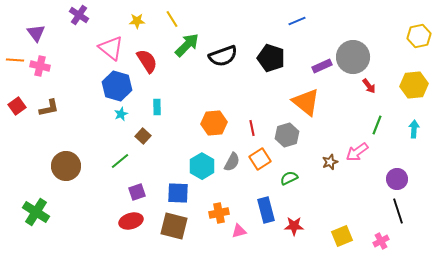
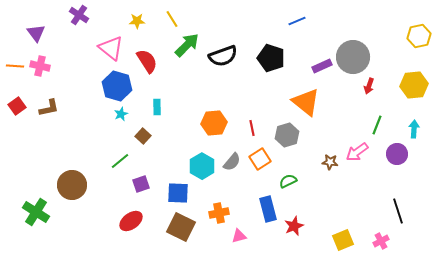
orange line at (15, 60): moved 6 px down
red arrow at (369, 86): rotated 56 degrees clockwise
gray semicircle at (232, 162): rotated 12 degrees clockwise
brown star at (330, 162): rotated 28 degrees clockwise
brown circle at (66, 166): moved 6 px right, 19 px down
green semicircle at (289, 178): moved 1 px left, 3 px down
purple circle at (397, 179): moved 25 px up
purple square at (137, 192): moved 4 px right, 8 px up
blue rectangle at (266, 210): moved 2 px right, 1 px up
red ellipse at (131, 221): rotated 20 degrees counterclockwise
brown square at (174, 226): moved 7 px right, 1 px down; rotated 12 degrees clockwise
red star at (294, 226): rotated 24 degrees counterclockwise
pink triangle at (239, 231): moved 5 px down
yellow square at (342, 236): moved 1 px right, 4 px down
